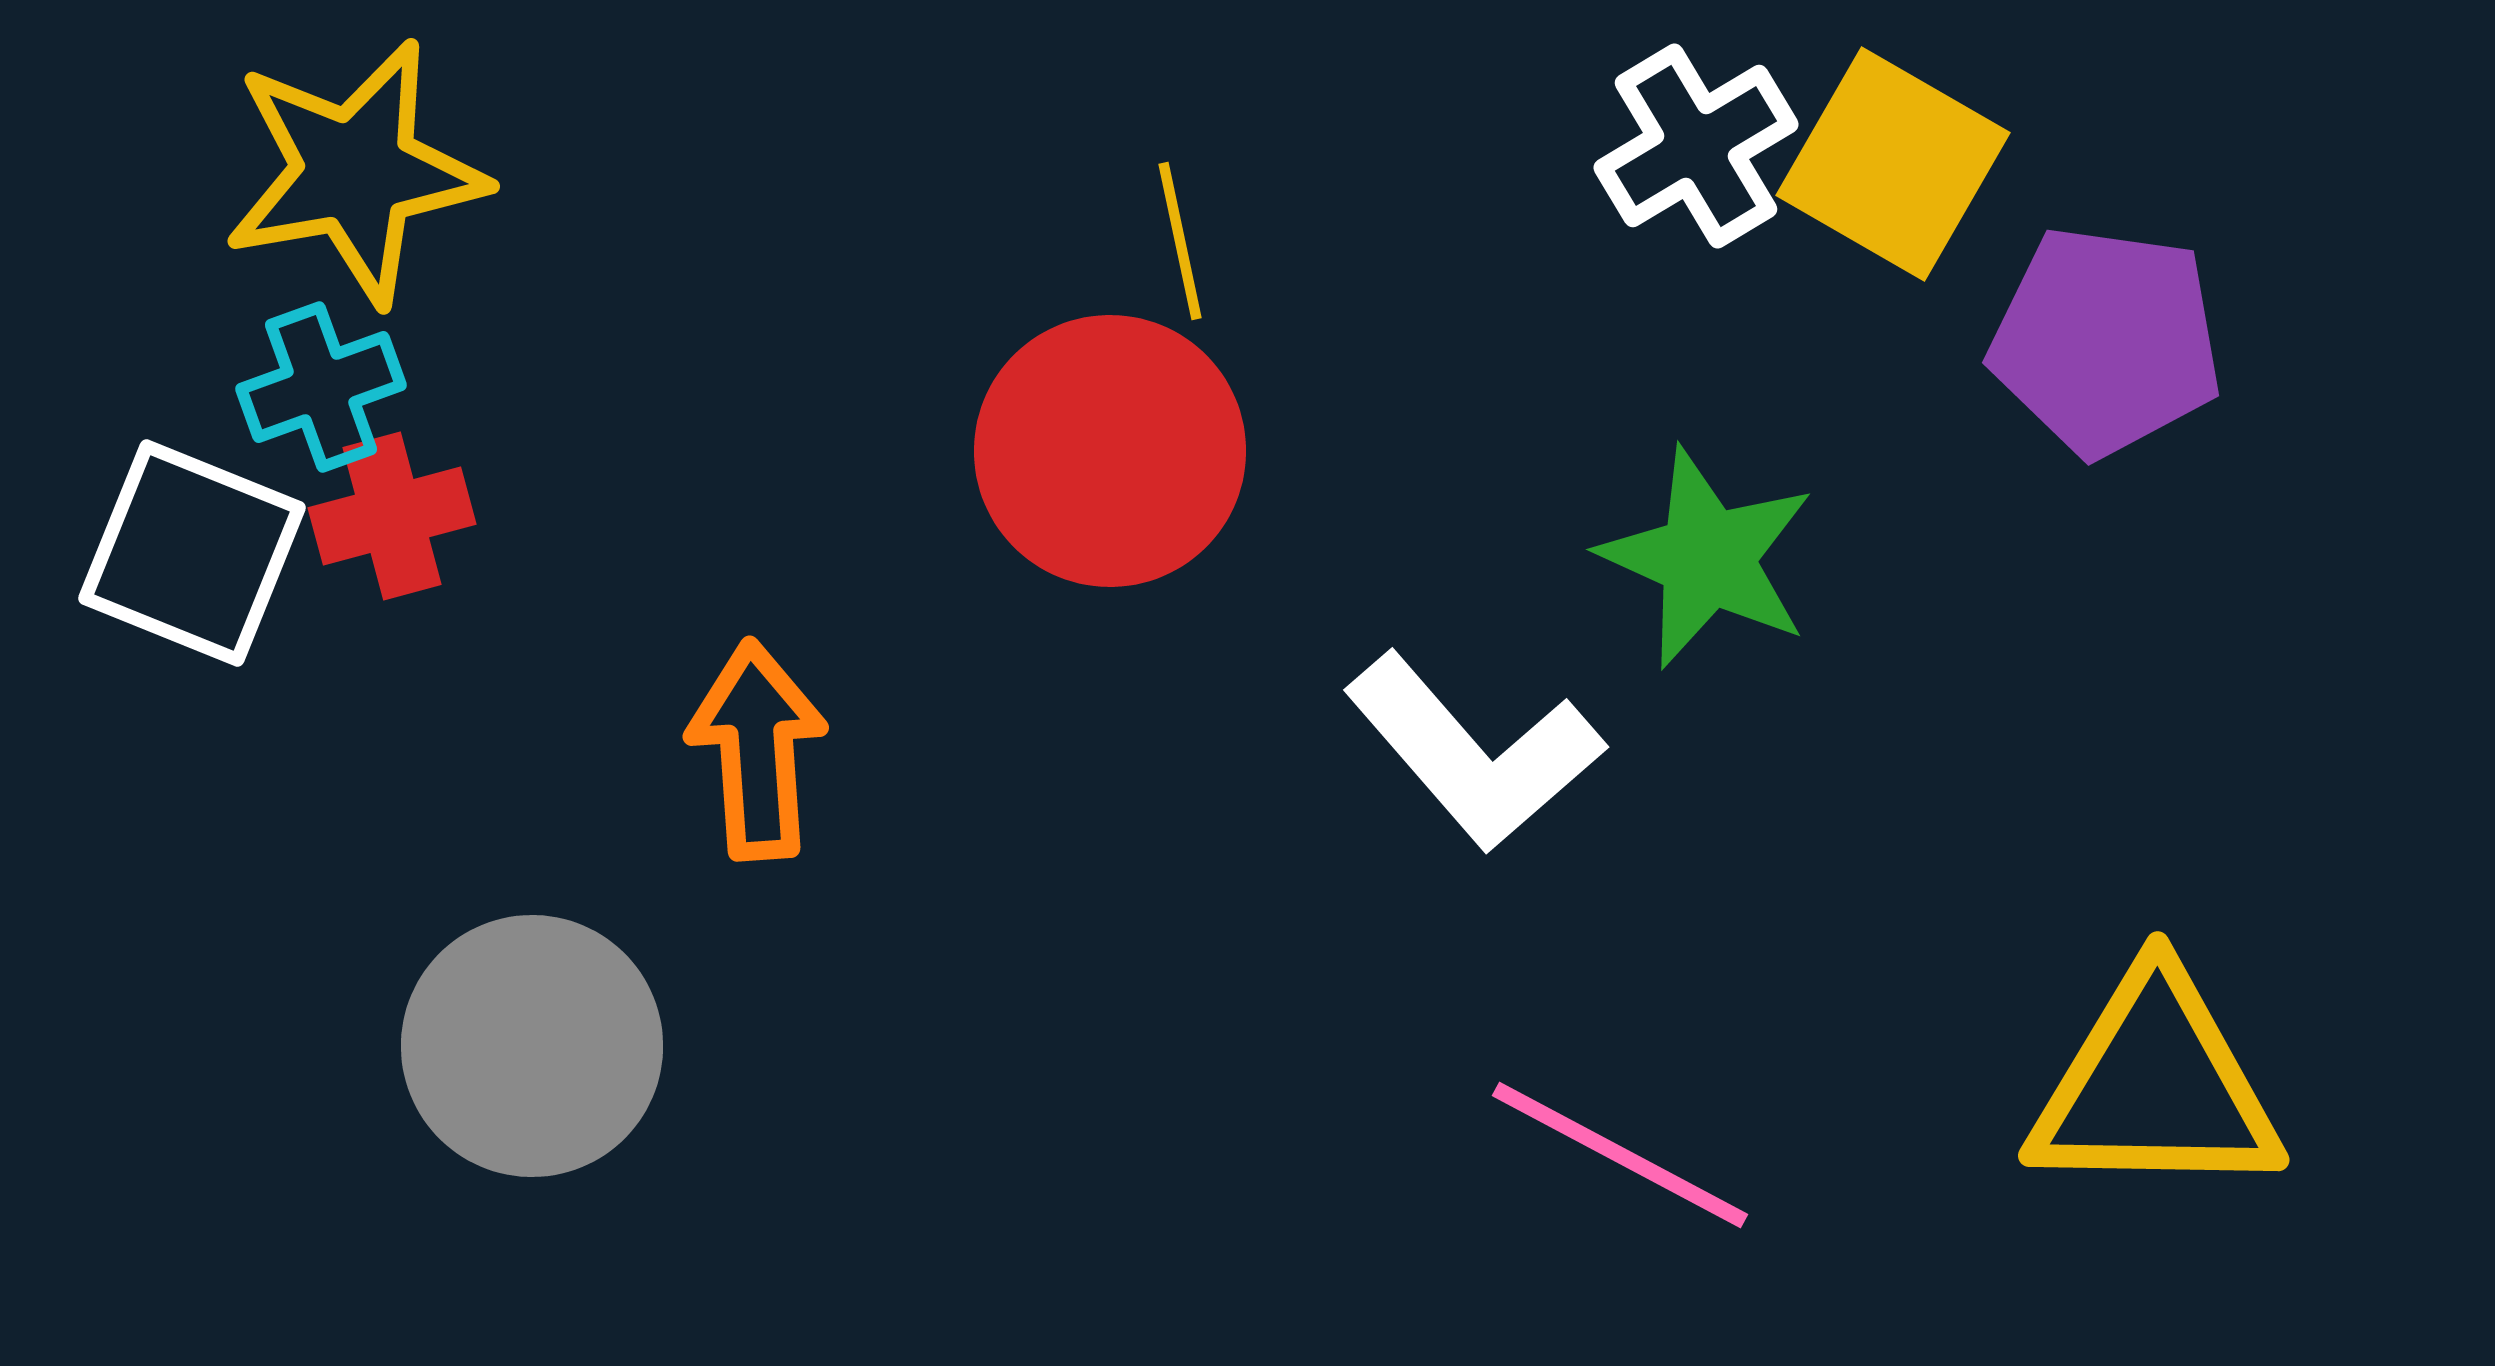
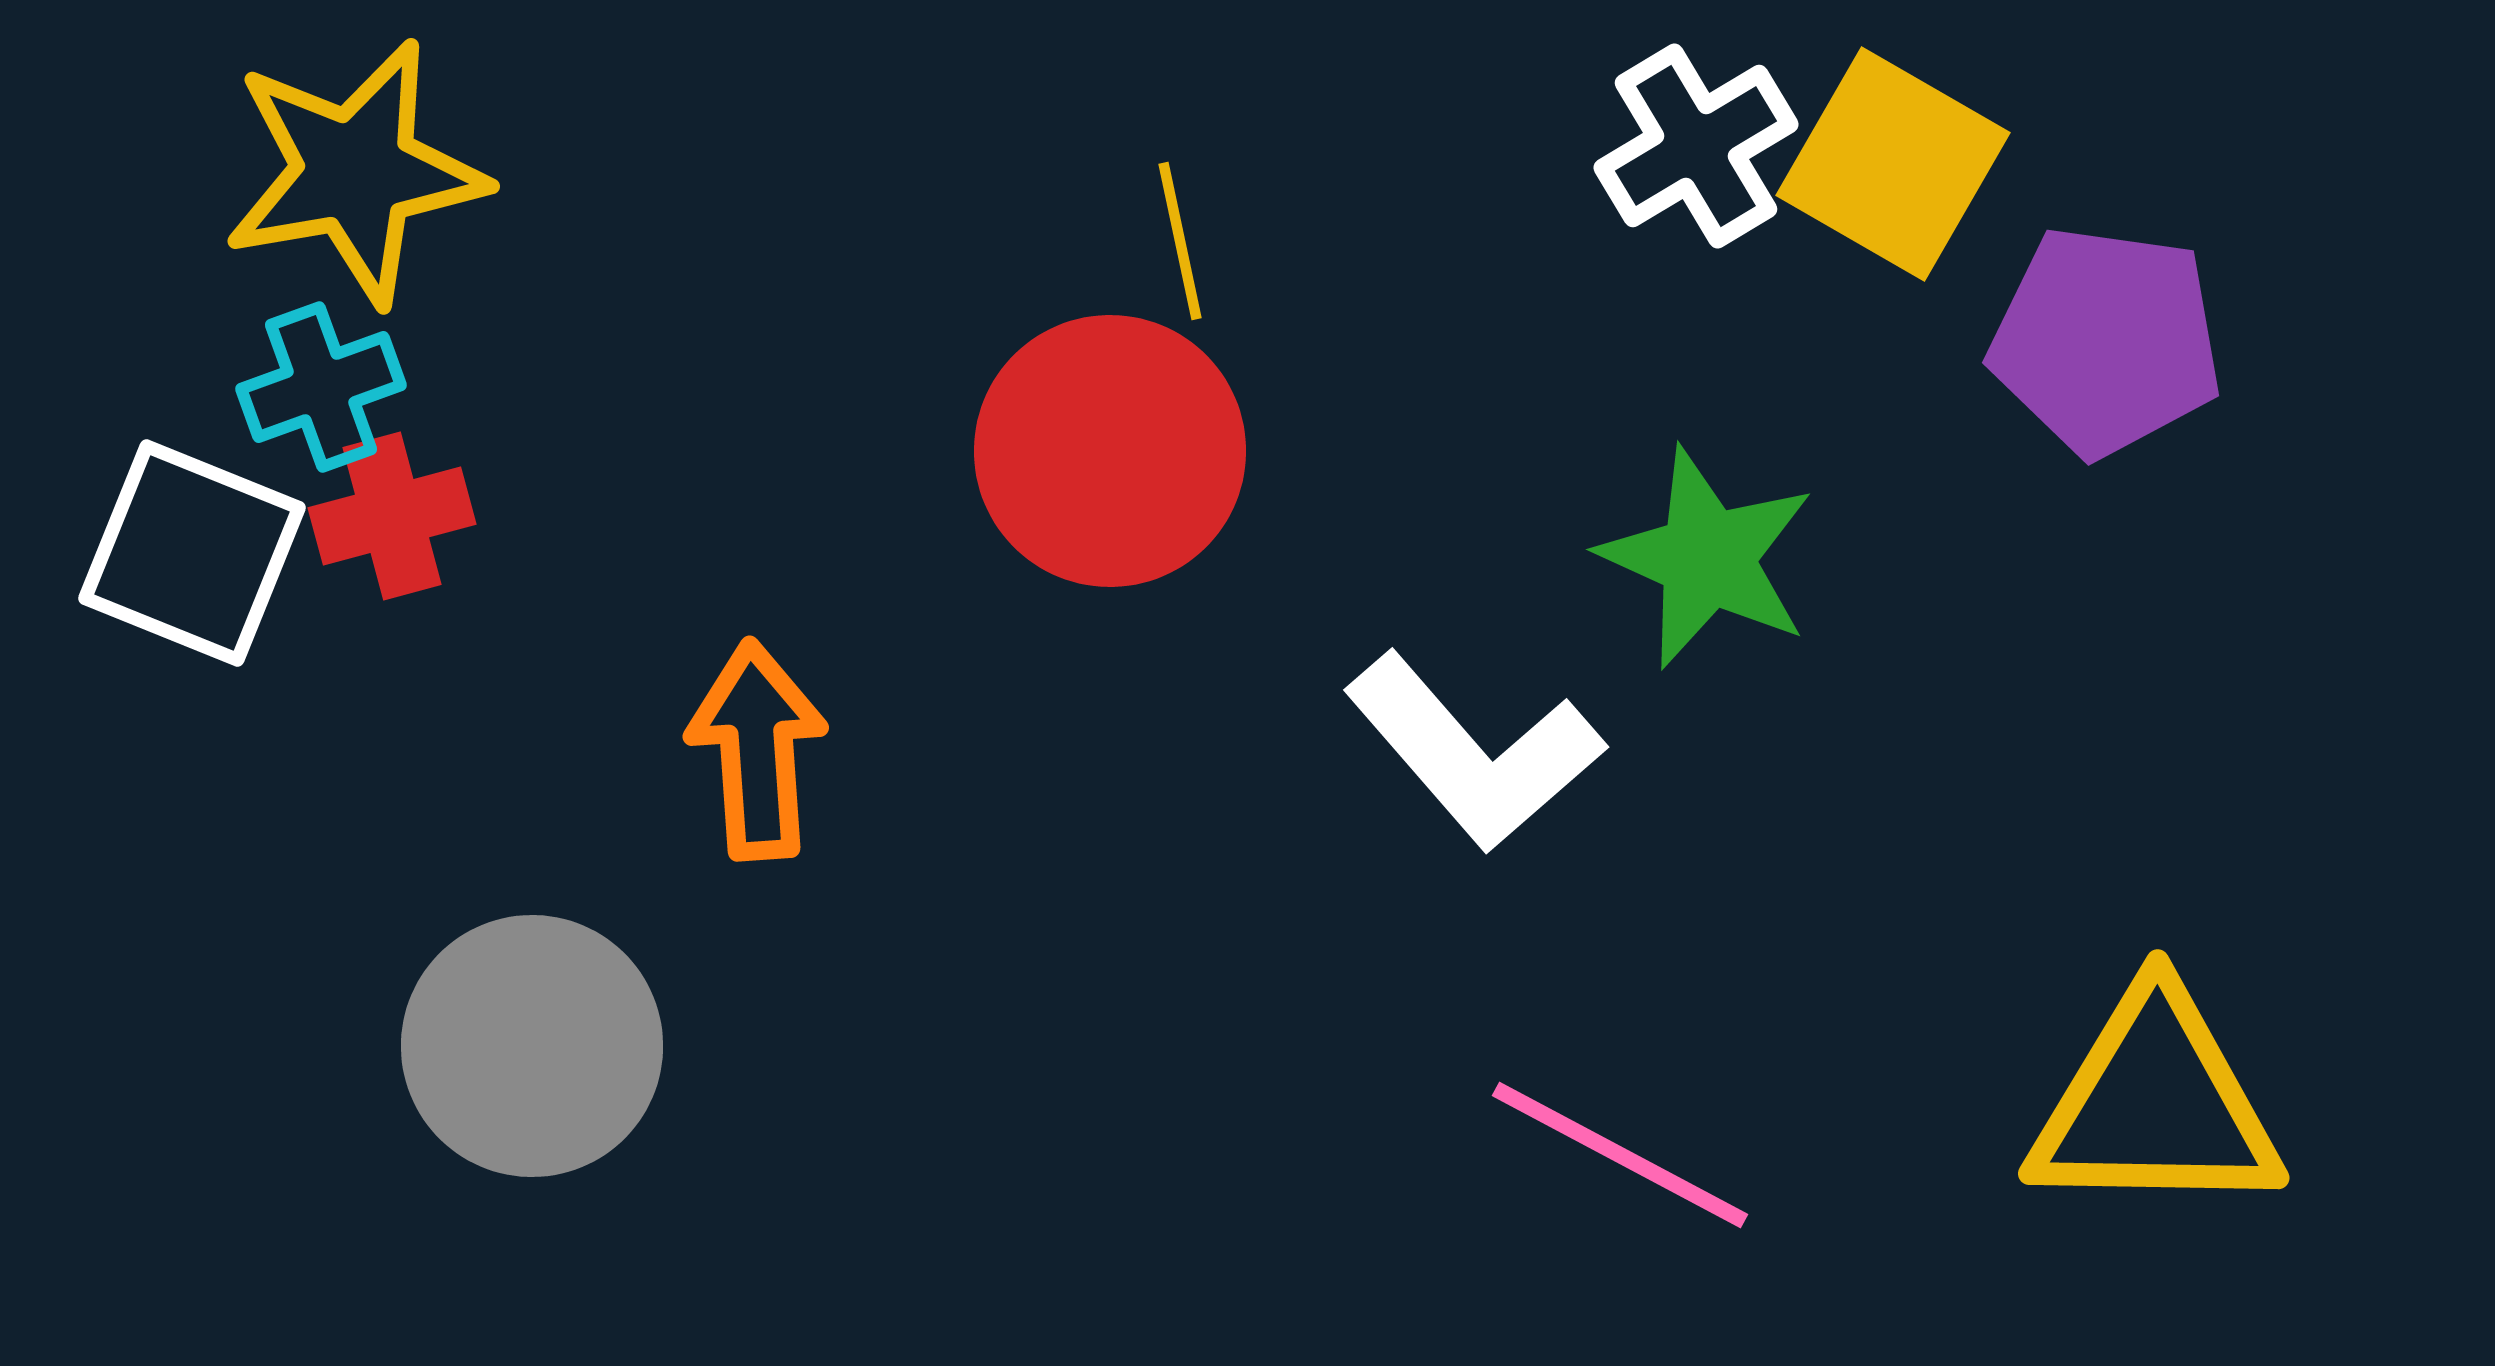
yellow triangle: moved 18 px down
